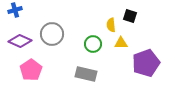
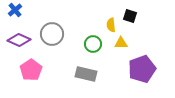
blue cross: rotated 24 degrees counterclockwise
purple diamond: moved 1 px left, 1 px up
purple pentagon: moved 4 px left, 6 px down
